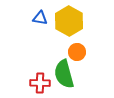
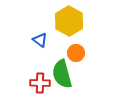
blue triangle: moved 22 px down; rotated 28 degrees clockwise
orange circle: moved 1 px left, 1 px down
green semicircle: moved 2 px left
